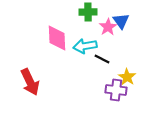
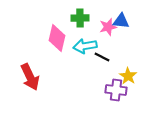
green cross: moved 8 px left, 6 px down
blue triangle: rotated 48 degrees counterclockwise
pink star: rotated 18 degrees clockwise
pink diamond: rotated 16 degrees clockwise
black line: moved 2 px up
yellow star: moved 1 px right, 1 px up
red arrow: moved 5 px up
